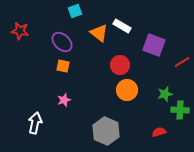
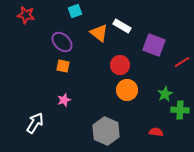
red star: moved 6 px right, 16 px up
green star: rotated 14 degrees counterclockwise
white arrow: rotated 20 degrees clockwise
red semicircle: moved 3 px left; rotated 24 degrees clockwise
